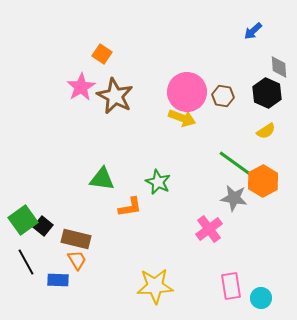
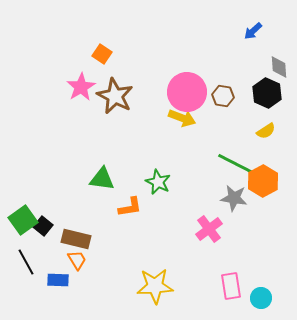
green line: rotated 9 degrees counterclockwise
